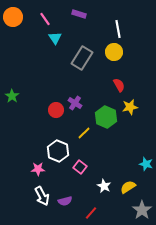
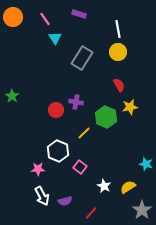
yellow circle: moved 4 px right
purple cross: moved 1 px right, 1 px up; rotated 24 degrees counterclockwise
